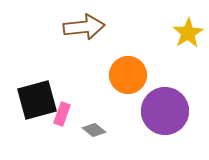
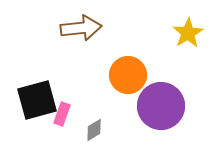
brown arrow: moved 3 px left, 1 px down
purple circle: moved 4 px left, 5 px up
gray diamond: rotated 70 degrees counterclockwise
